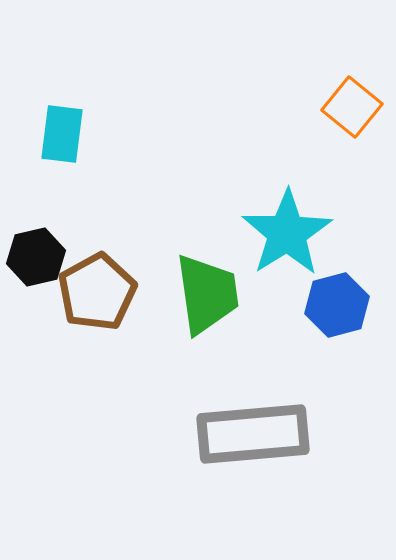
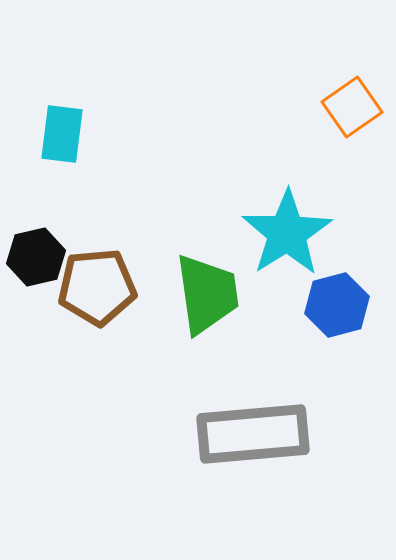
orange square: rotated 16 degrees clockwise
brown pentagon: moved 5 px up; rotated 24 degrees clockwise
